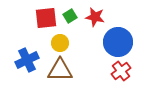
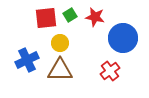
green square: moved 1 px up
blue circle: moved 5 px right, 4 px up
red cross: moved 11 px left
